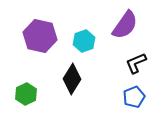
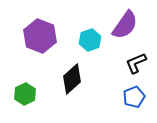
purple hexagon: rotated 8 degrees clockwise
cyan hexagon: moved 6 px right, 1 px up
black diamond: rotated 16 degrees clockwise
green hexagon: moved 1 px left
